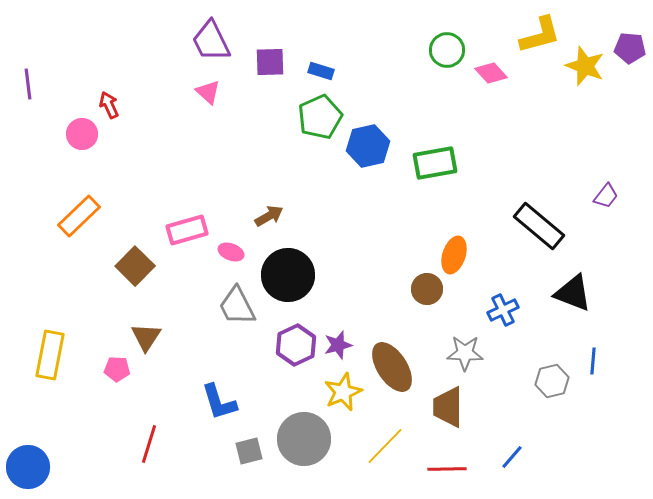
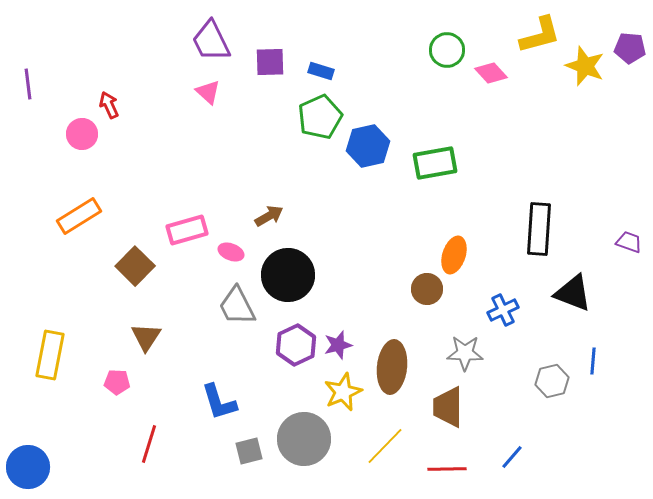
purple trapezoid at (606, 196): moved 23 px right, 46 px down; rotated 108 degrees counterclockwise
orange rectangle at (79, 216): rotated 12 degrees clockwise
black rectangle at (539, 226): moved 3 px down; rotated 54 degrees clockwise
brown ellipse at (392, 367): rotated 39 degrees clockwise
pink pentagon at (117, 369): moved 13 px down
